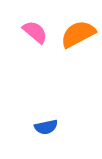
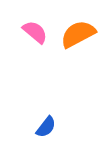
blue semicircle: rotated 40 degrees counterclockwise
